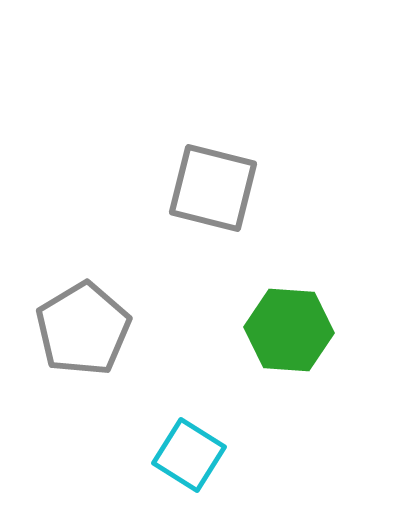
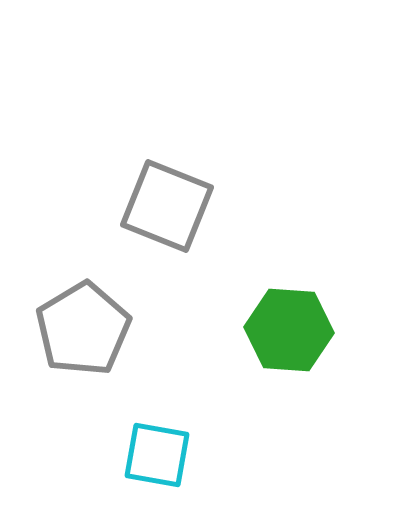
gray square: moved 46 px left, 18 px down; rotated 8 degrees clockwise
cyan square: moved 32 px left; rotated 22 degrees counterclockwise
